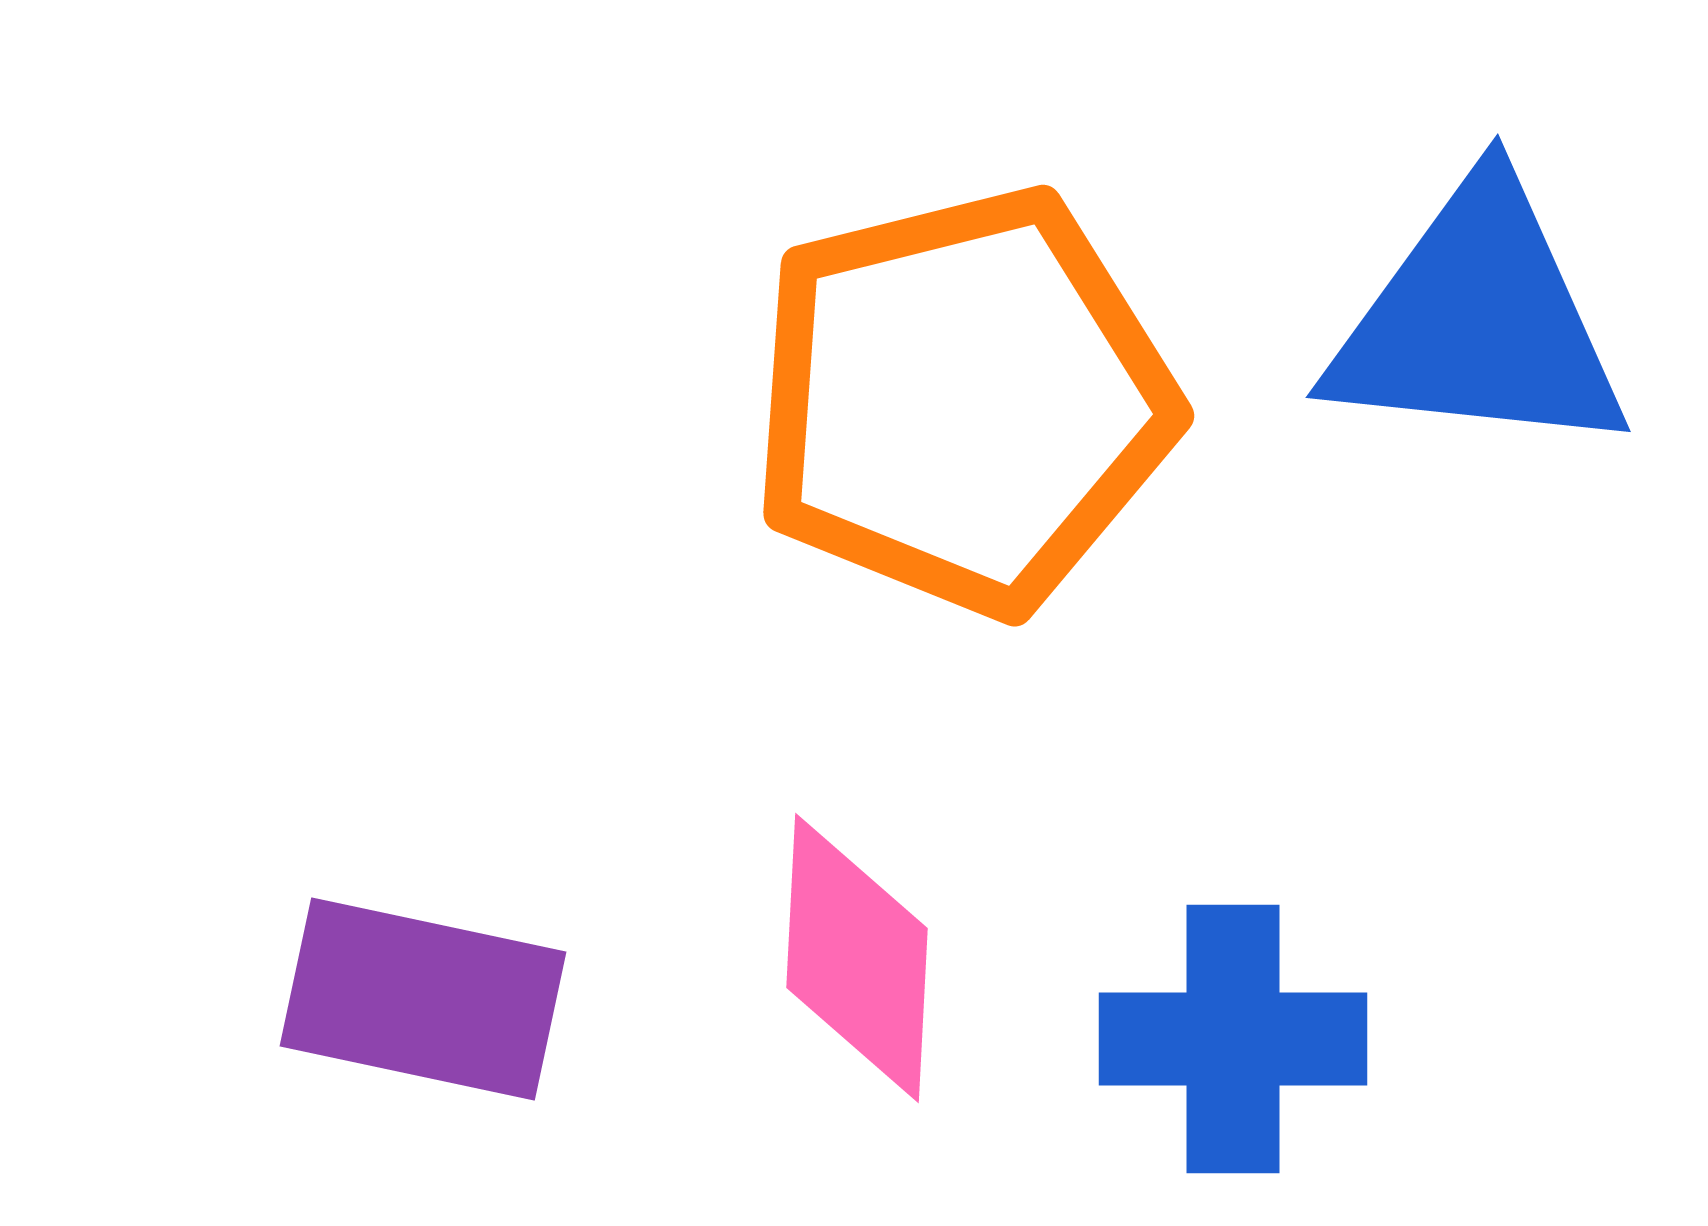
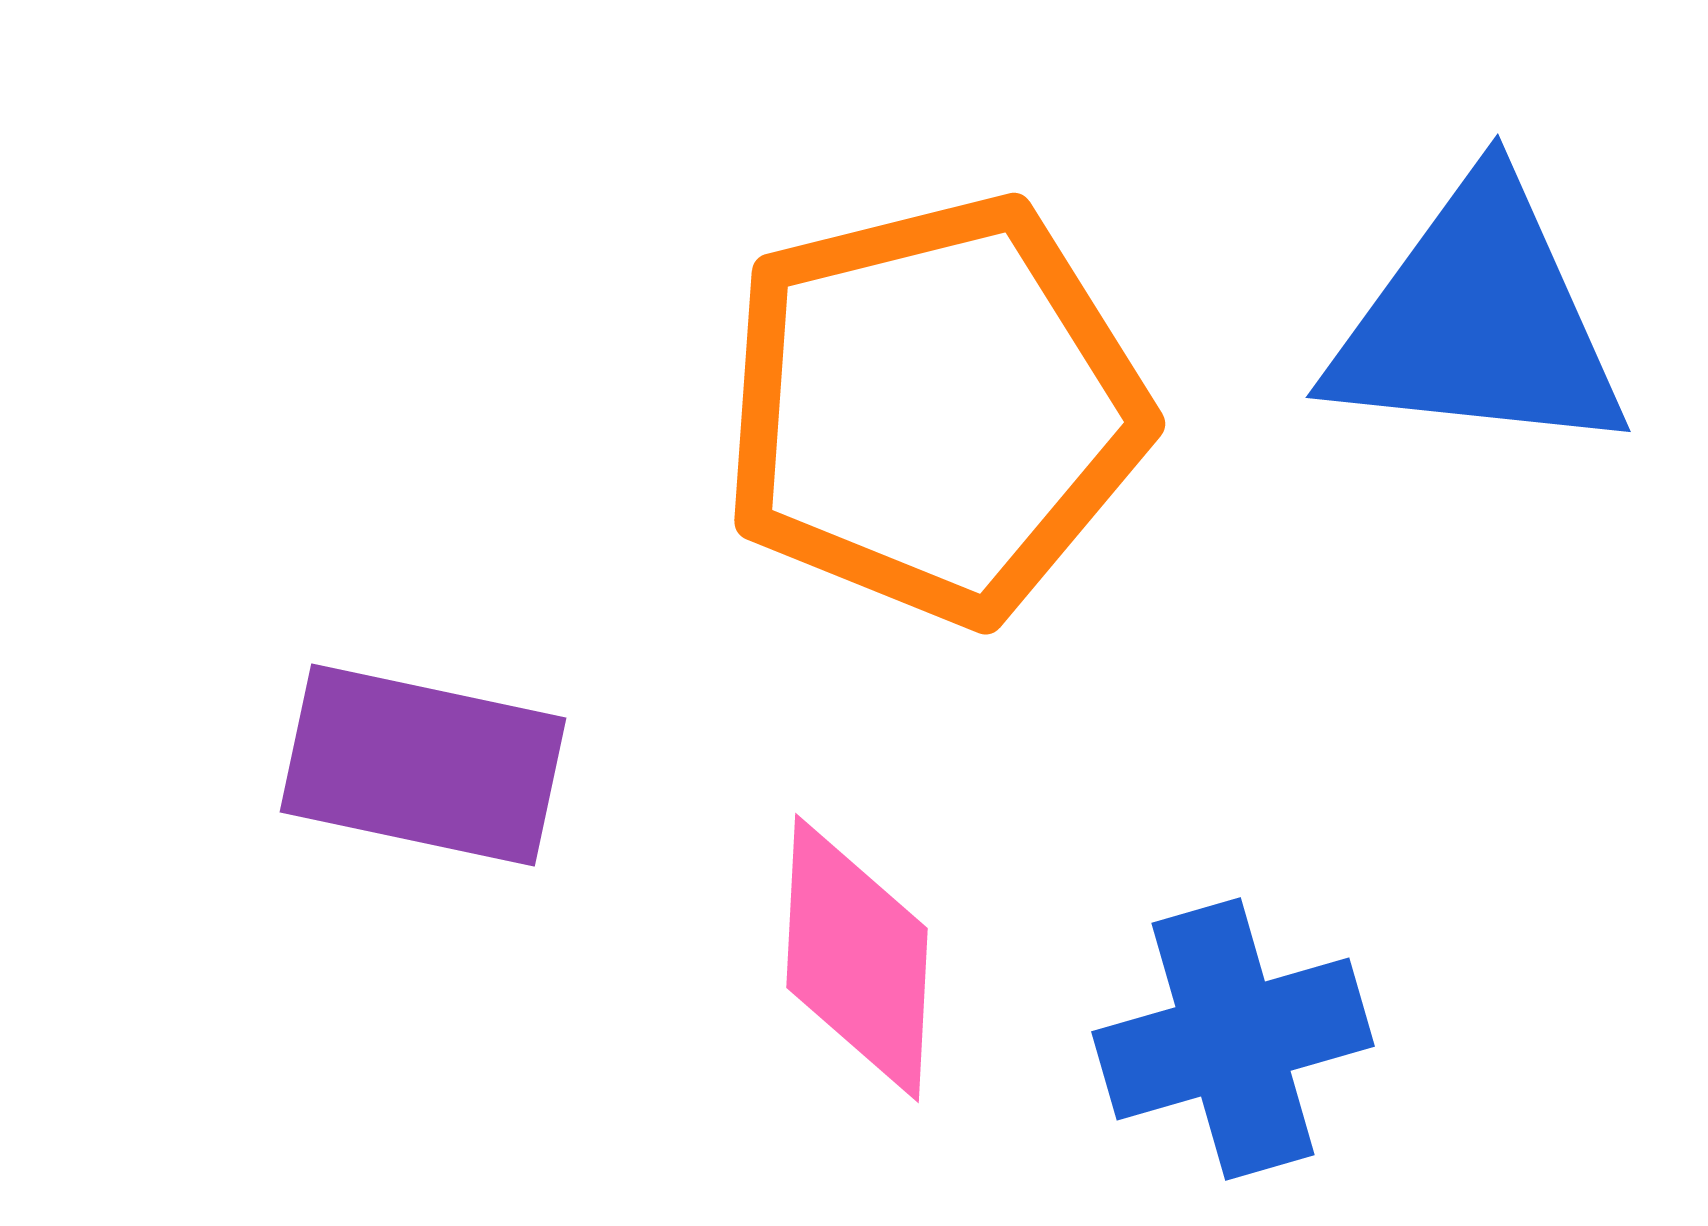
orange pentagon: moved 29 px left, 8 px down
purple rectangle: moved 234 px up
blue cross: rotated 16 degrees counterclockwise
